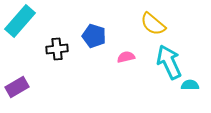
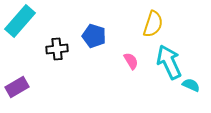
yellow semicircle: rotated 112 degrees counterclockwise
pink semicircle: moved 5 px right, 4 px down; rotated 72 degrees clockwise
cyan semicircle: moved 1 px right; rotated 24 degrees clockwise
